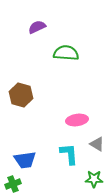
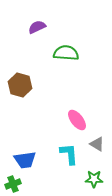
brown hexagon: moved 1 px left, 10 px up
pink ellipse: rotated 60 degrees clockwise
